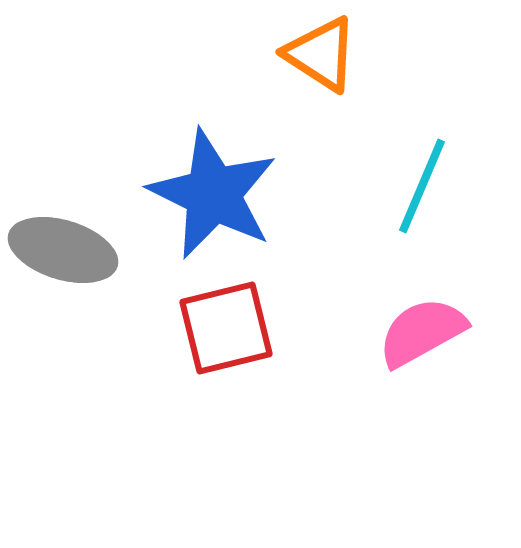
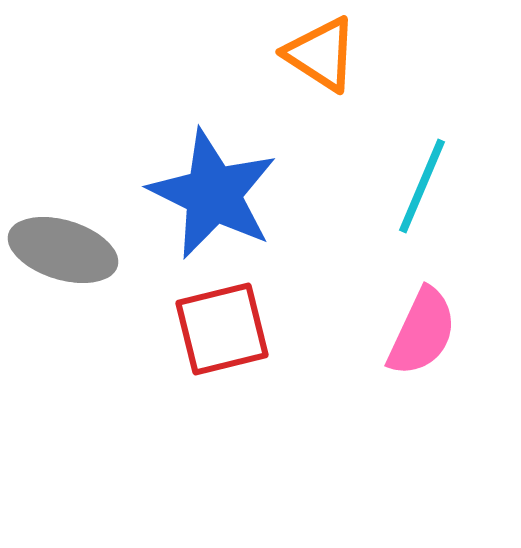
red square: moved 4 px left, 1 px down
pink semicircle: rotated 144 degrees clockwise
